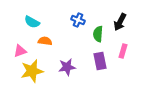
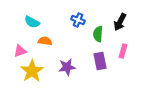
yellow star: rotated 20 degrees counterclockwise
